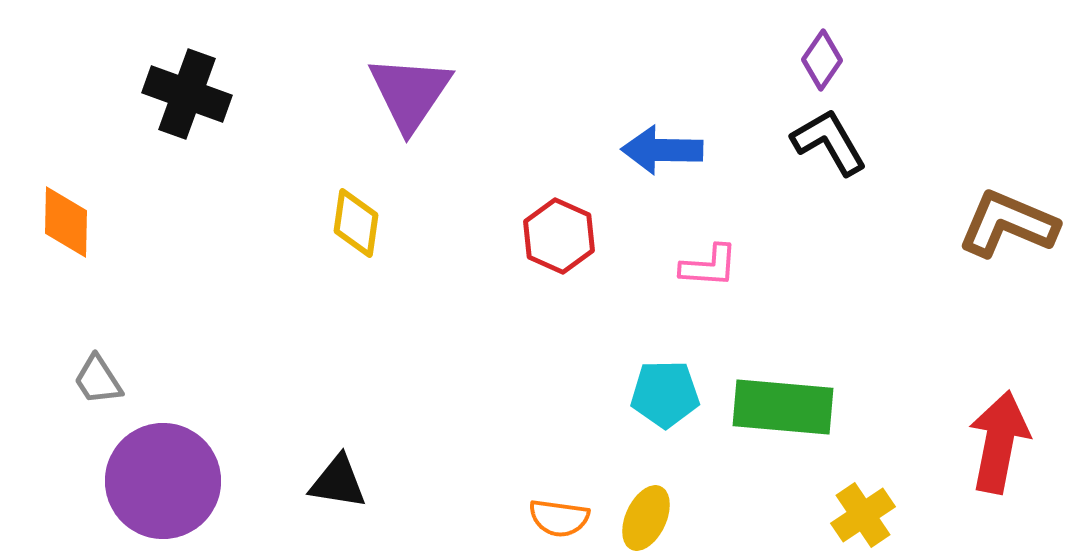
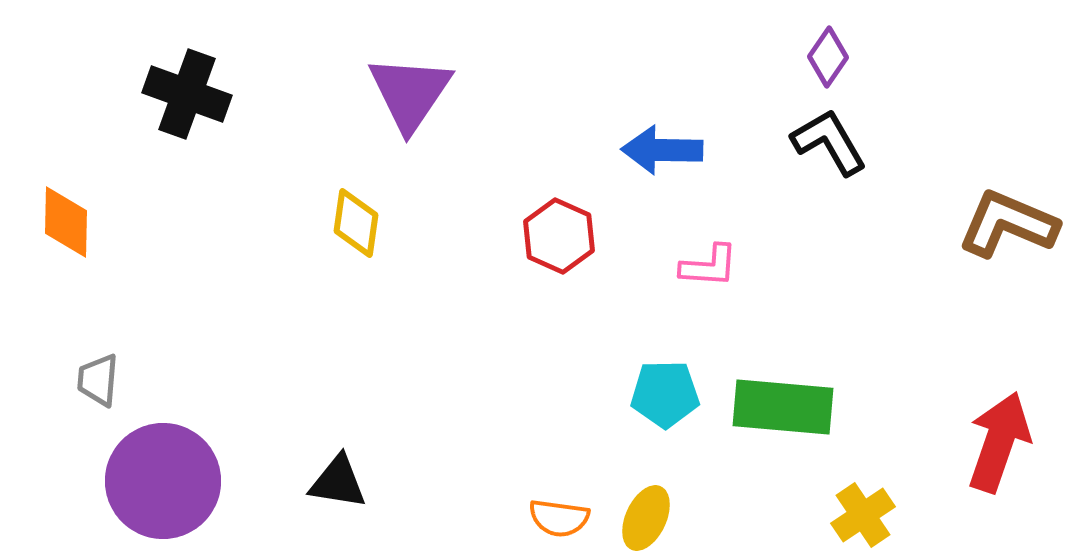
purple diamond: moved 6 px right, 3 px up
gray trapezoid: rotated 38 degrees clockwise
red arrow: rotated 8 degrees clockwise
